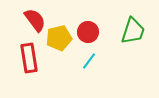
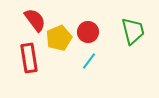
green trapezoid: rotated 32 degrees counterclockwise
yellow pentagon: rotated 10 degrees counterclockwise
